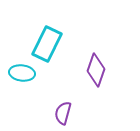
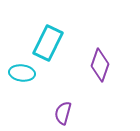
cyan rectangle: moved 1 px right, 1 px up
purple diamond: moved 4 px right, 5 px up
